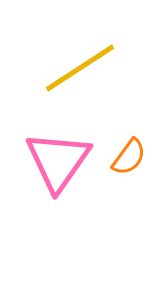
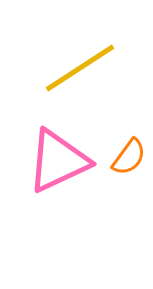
pink triangle: rotated 30 degrees clockwise
